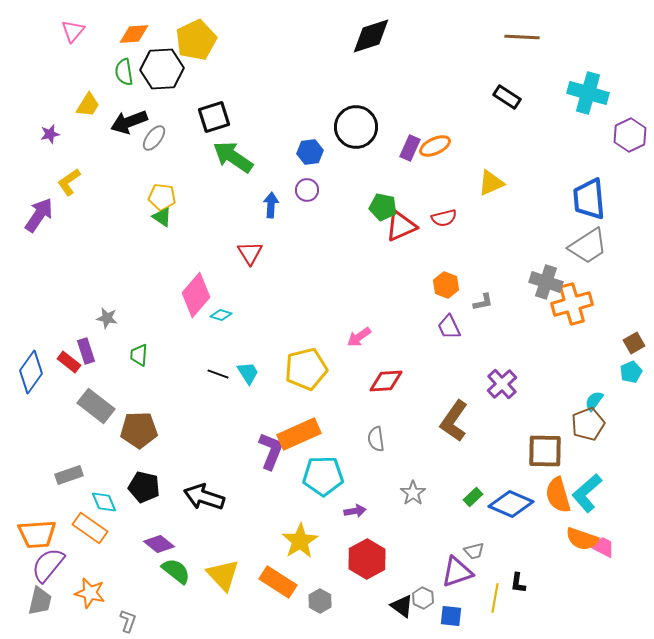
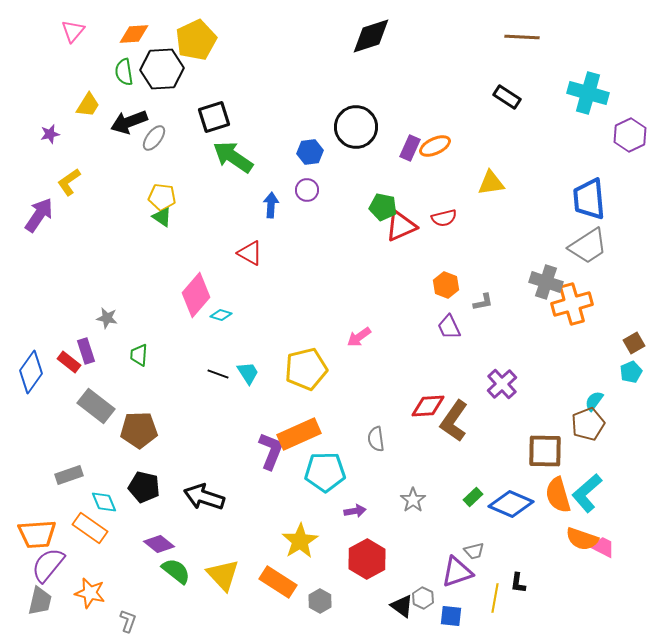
yellow triangle at (491, 183): rotated 16 degrees clockwise
red triangle at (250, 253): rotated 28 degrees counterclockwise
red diamond at (386, 381): moved 42 px right, 25 px down
cyan pentagon at (323, 476): moved 2 px right, 4 px up
gray star at (413, 493): moved 7 px down
